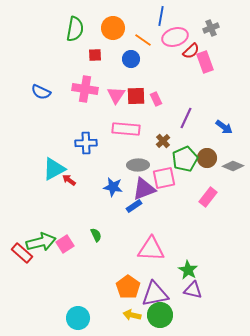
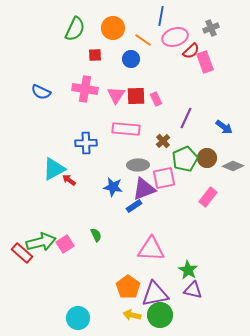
green semicircle at (75, 29): rotated 15 degrees clockwise
